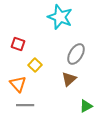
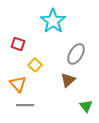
cyan star: moved 7 px left, 4 px down; rotated 15 degrees clockwise
brown triangle: moved 1 px left, 1 px down
green triangle: rotated 40 degrees counterclockwise
